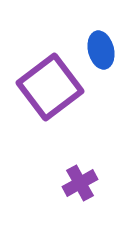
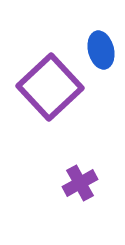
purple square: rotated 6 degrees counterclockwise
